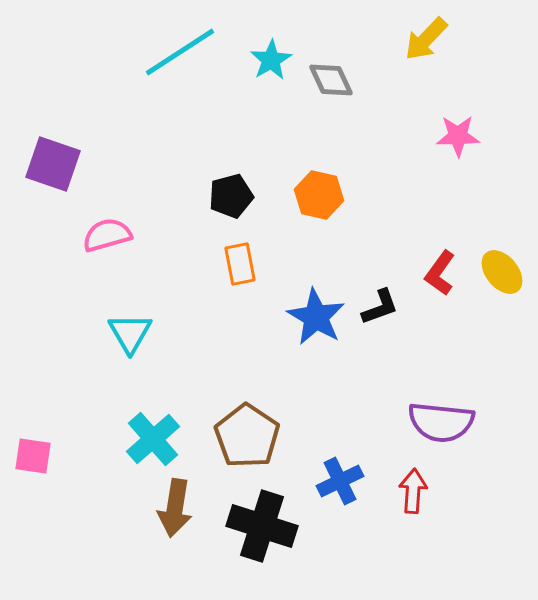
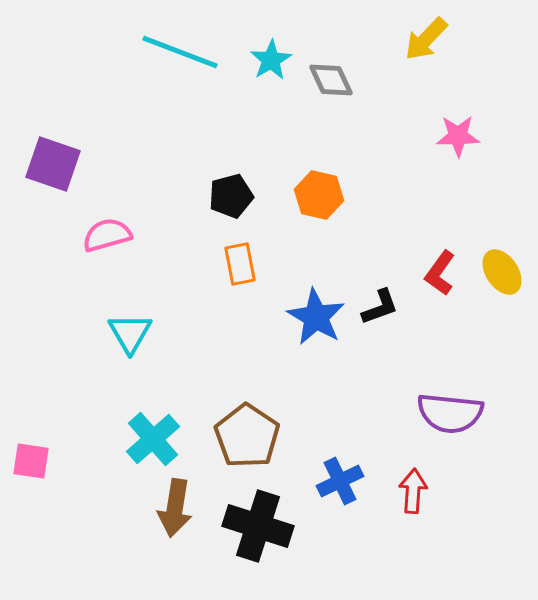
cyan line: rotated 54 degrees clockwise
yellow ellipse: rotated 6 degrees clockwise
purple semicircle: moved 9 px right, 9 px up
pink square: moved 2 px left, 5 px down
black cross: moved 4 px left
